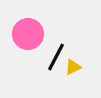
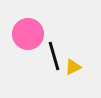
black line: moved 2 px left, 1 px up; rotated 44 degrees counterclockwise
